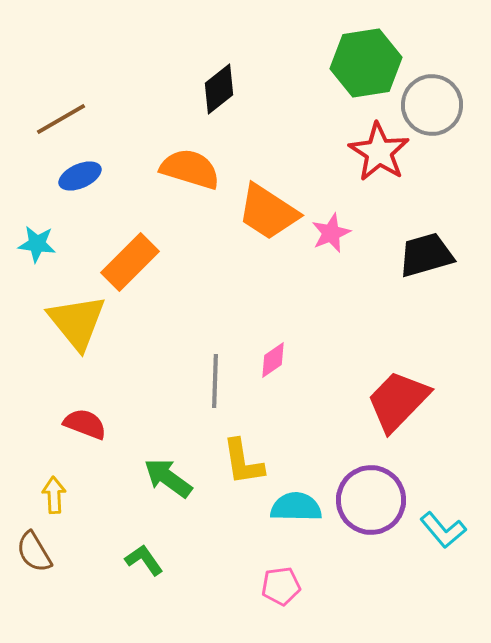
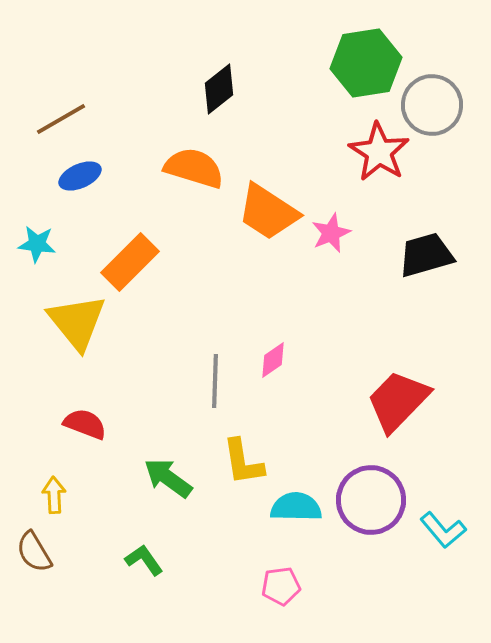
orange semicircle: moved 4 px right, 1 px up
